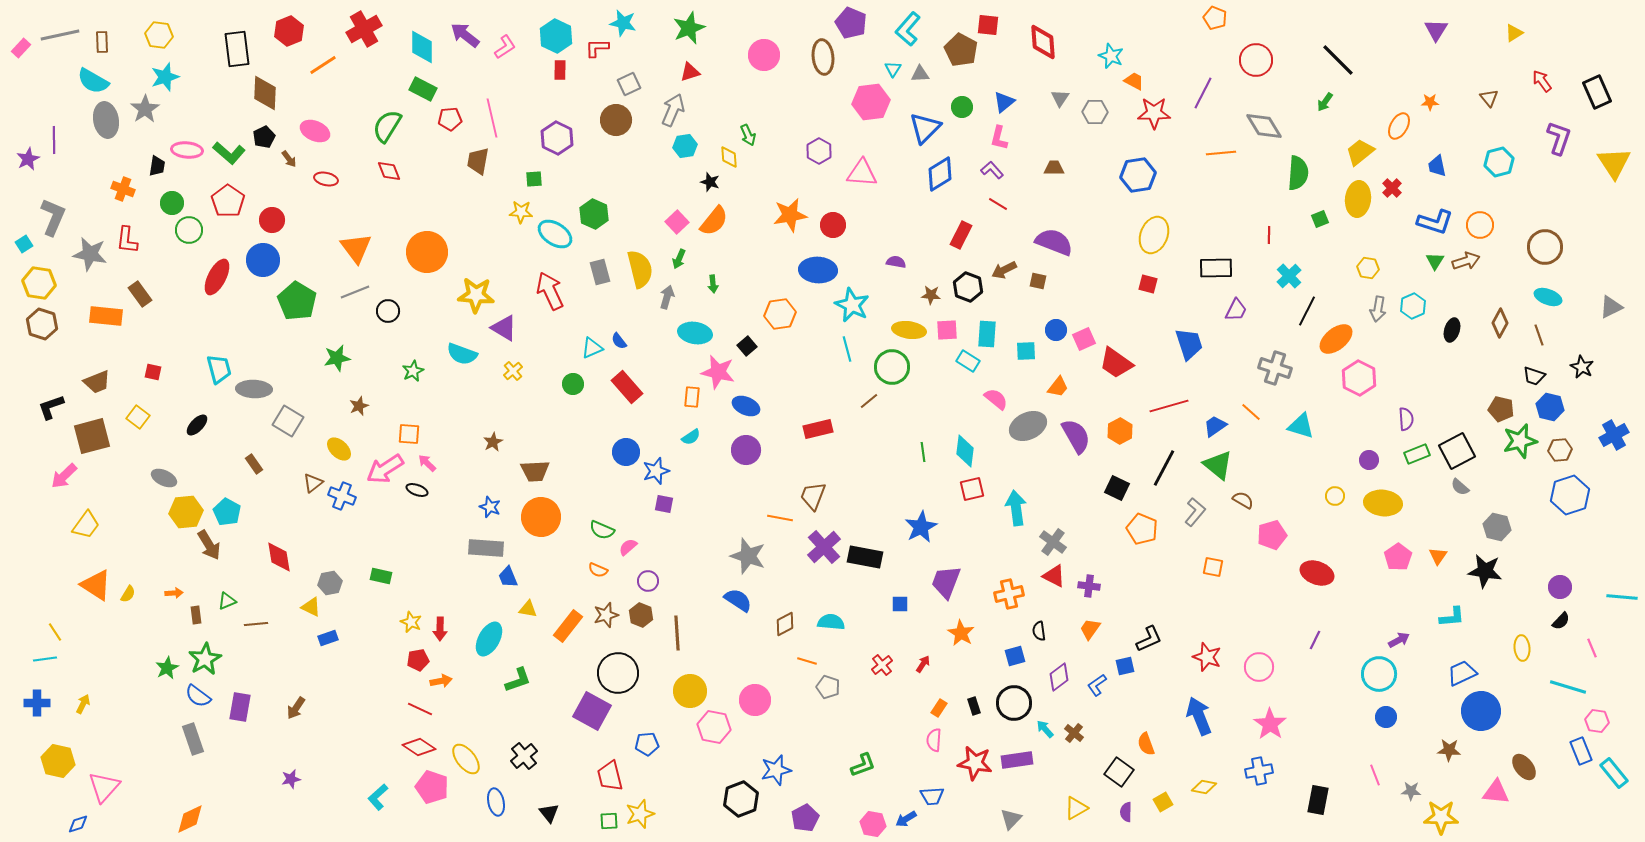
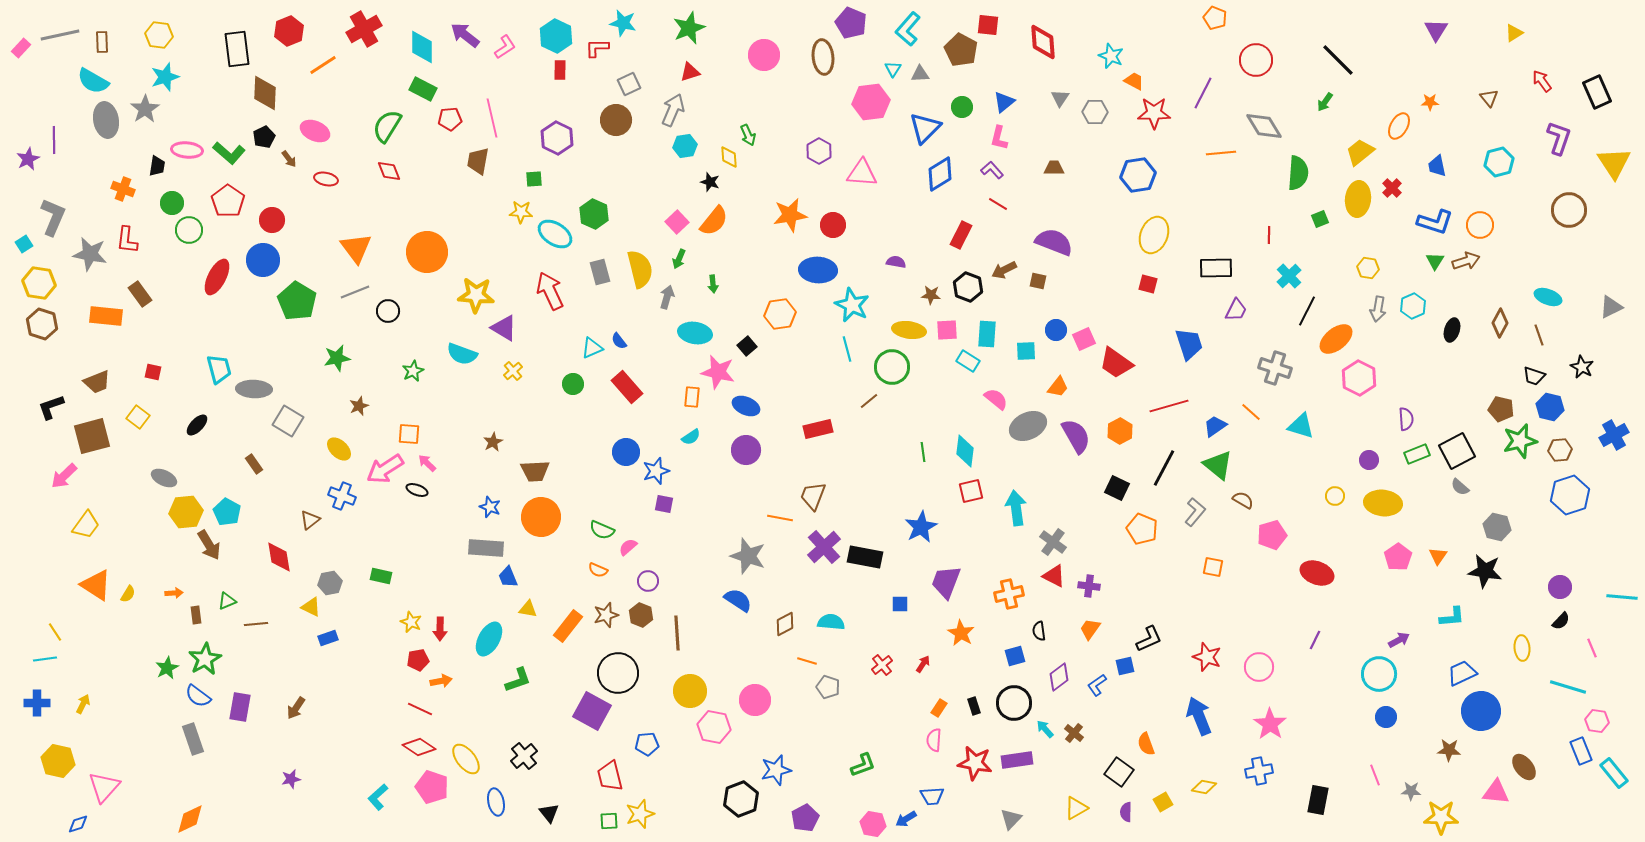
brown circle at (1545, 247): moved 24 px right, 37 px up
brown triangle at (313, 483): moved 3 px left, 37 px down
red square at (972, 489): moved 1 px left, 2 px down
